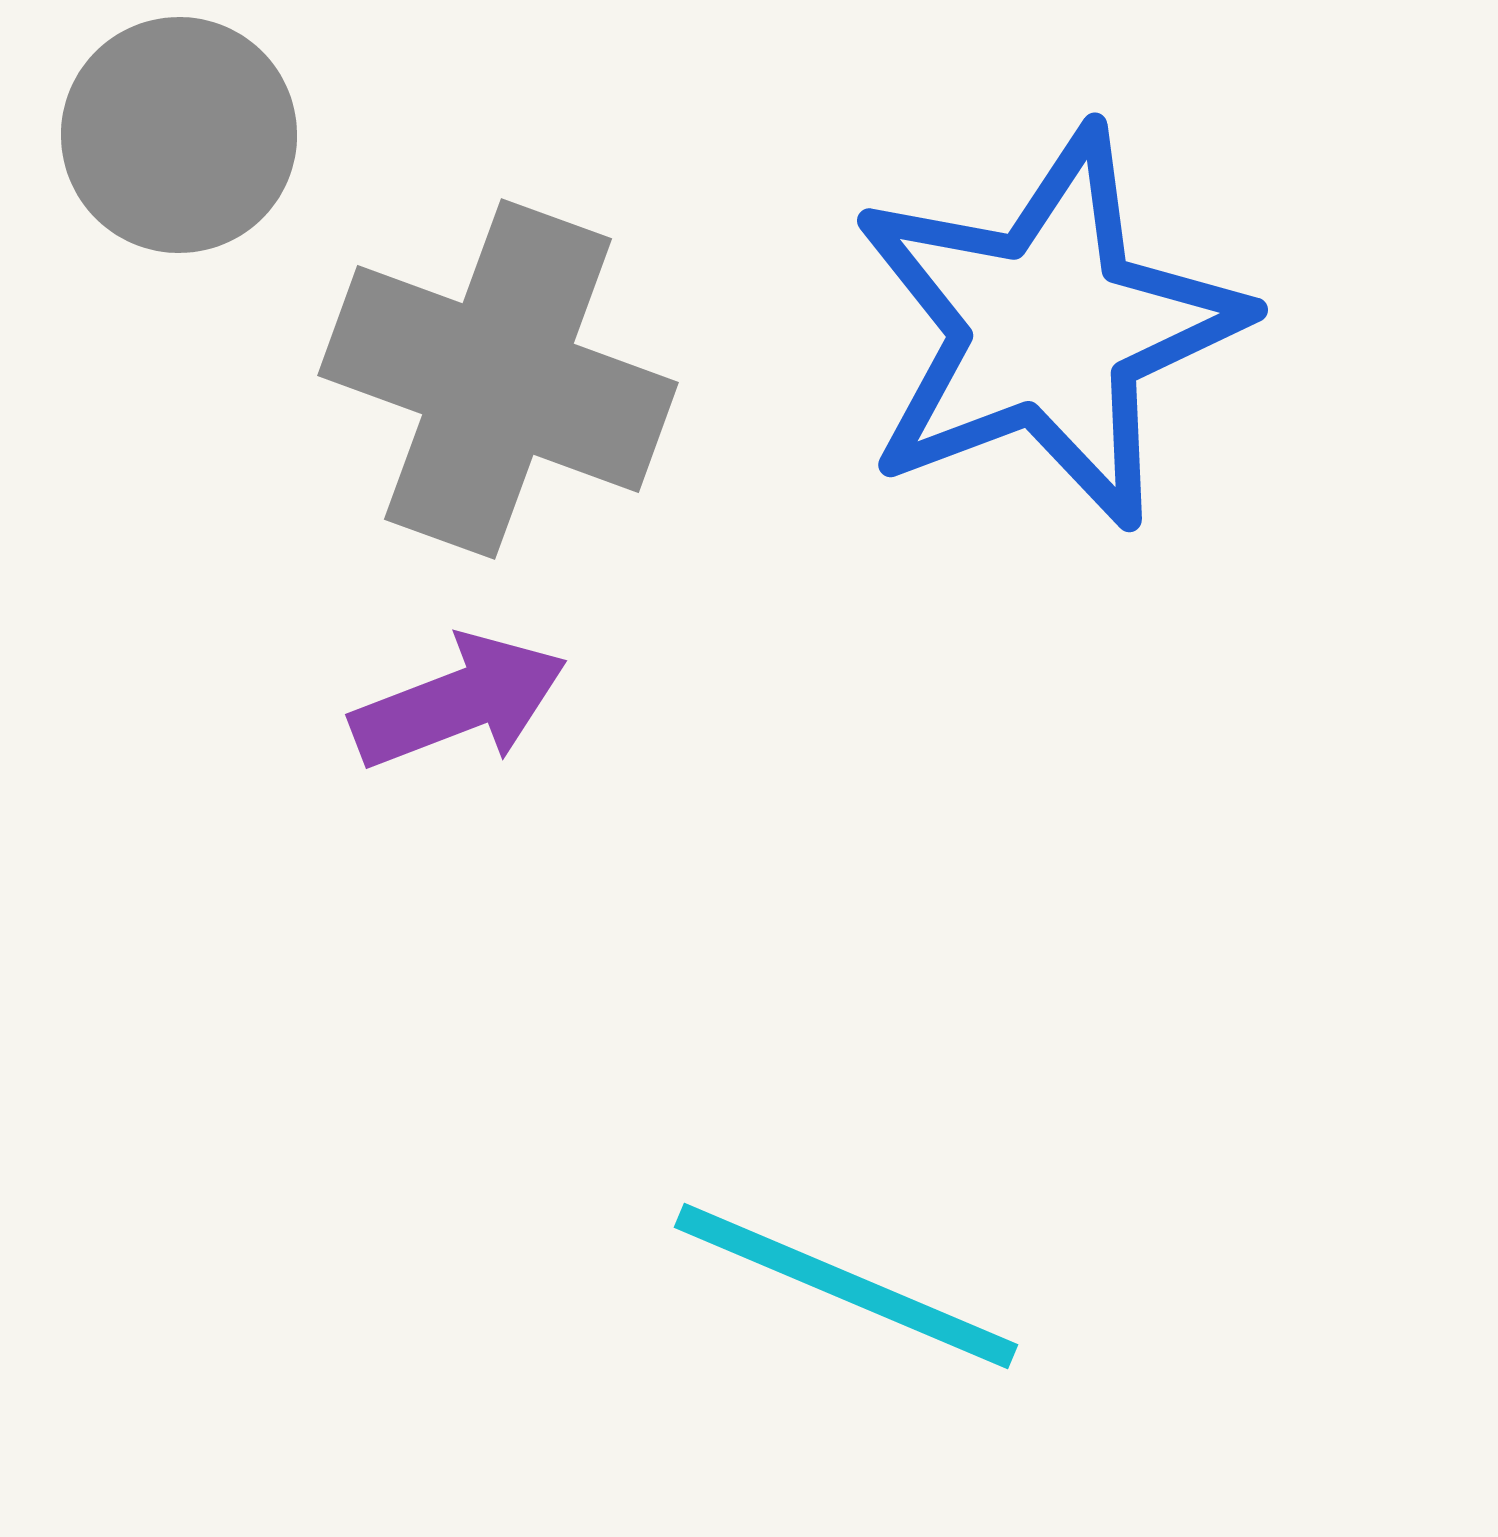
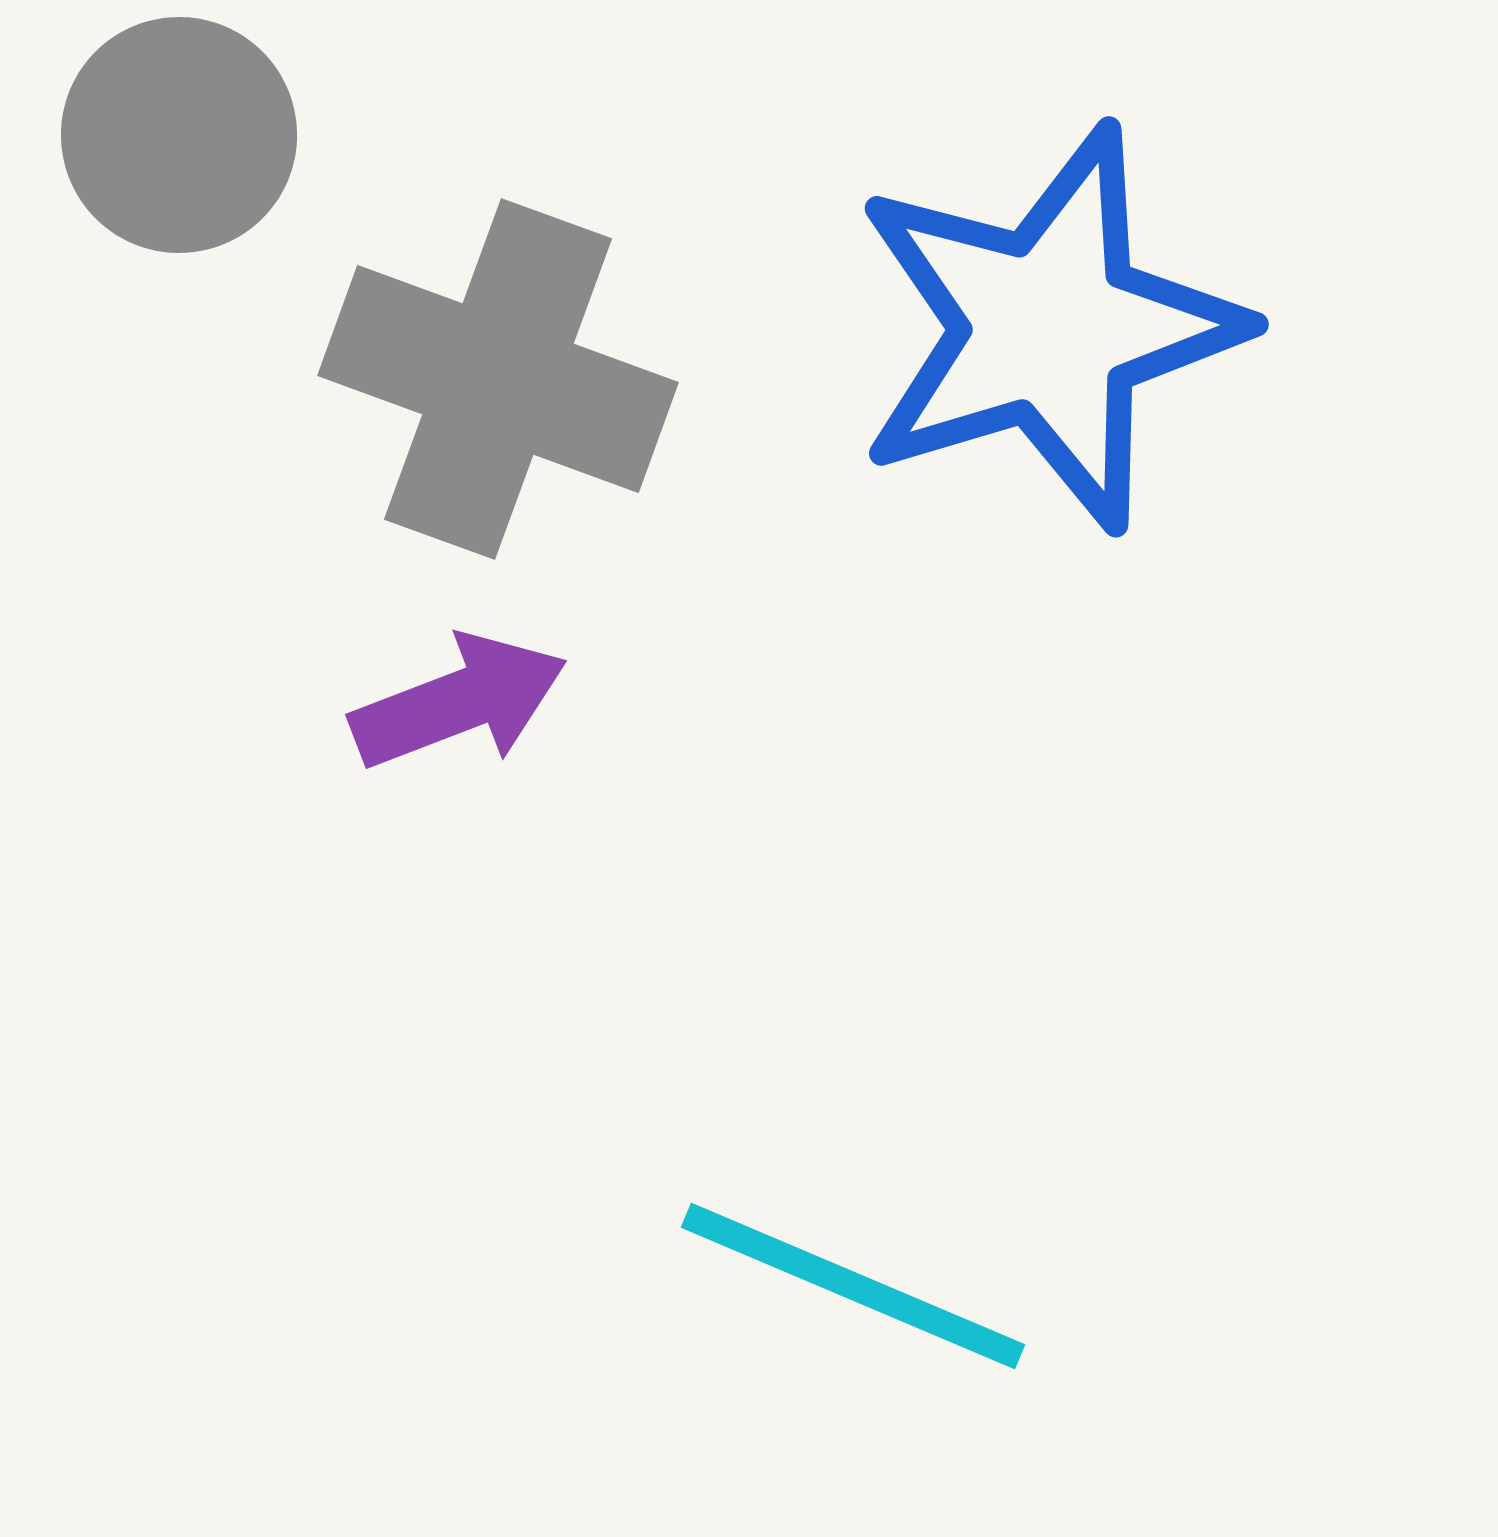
blue star: rotated 4 degrees clockwise
cyan line: moved 7 px right
